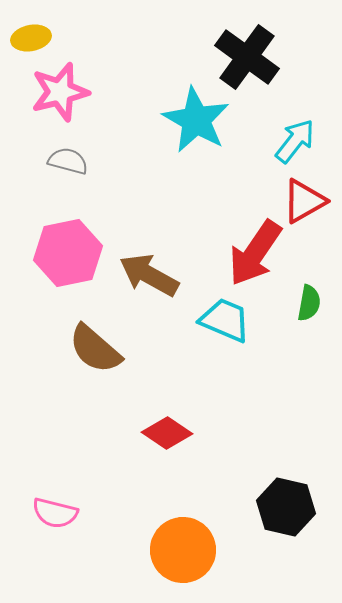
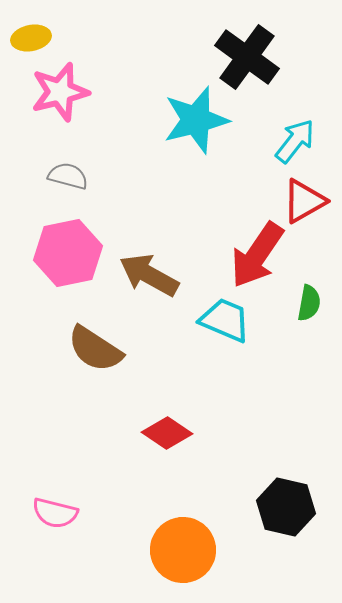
cyan star: rotated 28 degrees clockwise
gray semicircle: moved 15 px down
red arrow: moved 2 px right, 2 px down
brown semicircle: rotated 8 degrees counterclockwise
